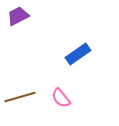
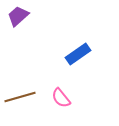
purple trapezoid: rotated 15 degrees counterclockwise
